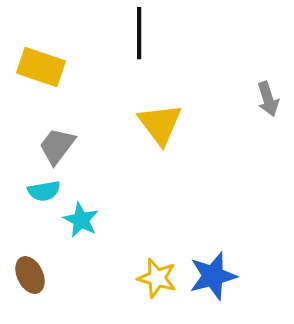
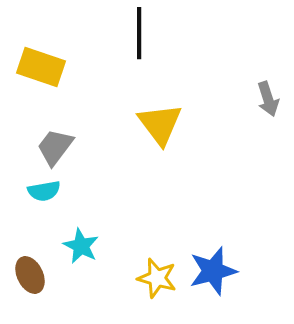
gray trapezoid: moved 2 px left, 1 px down
cyan star: moved 26 px down
blue star: moved 5 px up
